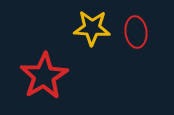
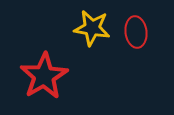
yellow star: rotated 6 degrees clockwise
